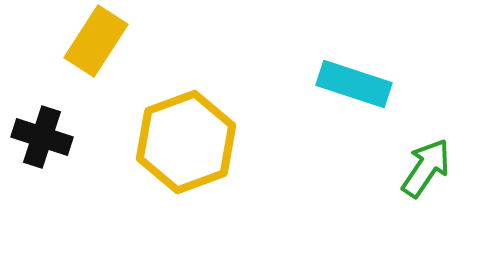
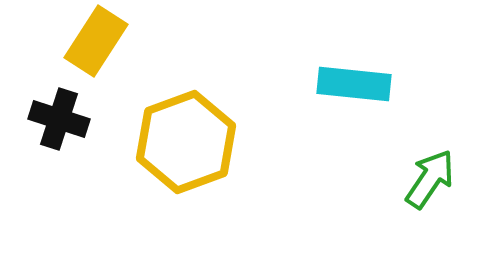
cyan rectangle: rotated 12 degrees counterclockwise
black cross: moved 17 px right, 18 px up
green arrow: moved 4 px right, 11 px down
